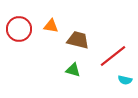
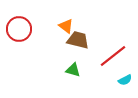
orange triangle: moved 15 px right; rotated 28 degrees clockwise
cyan semicircle: rotated 40 degrees counterclockwise
